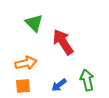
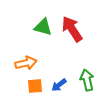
green triangle: moved 9 px right, 4 px down; rotated 30 degrees counterclockwise
red arrow: moved 9 px right, 13 px up
orange square: moved 12 px right
